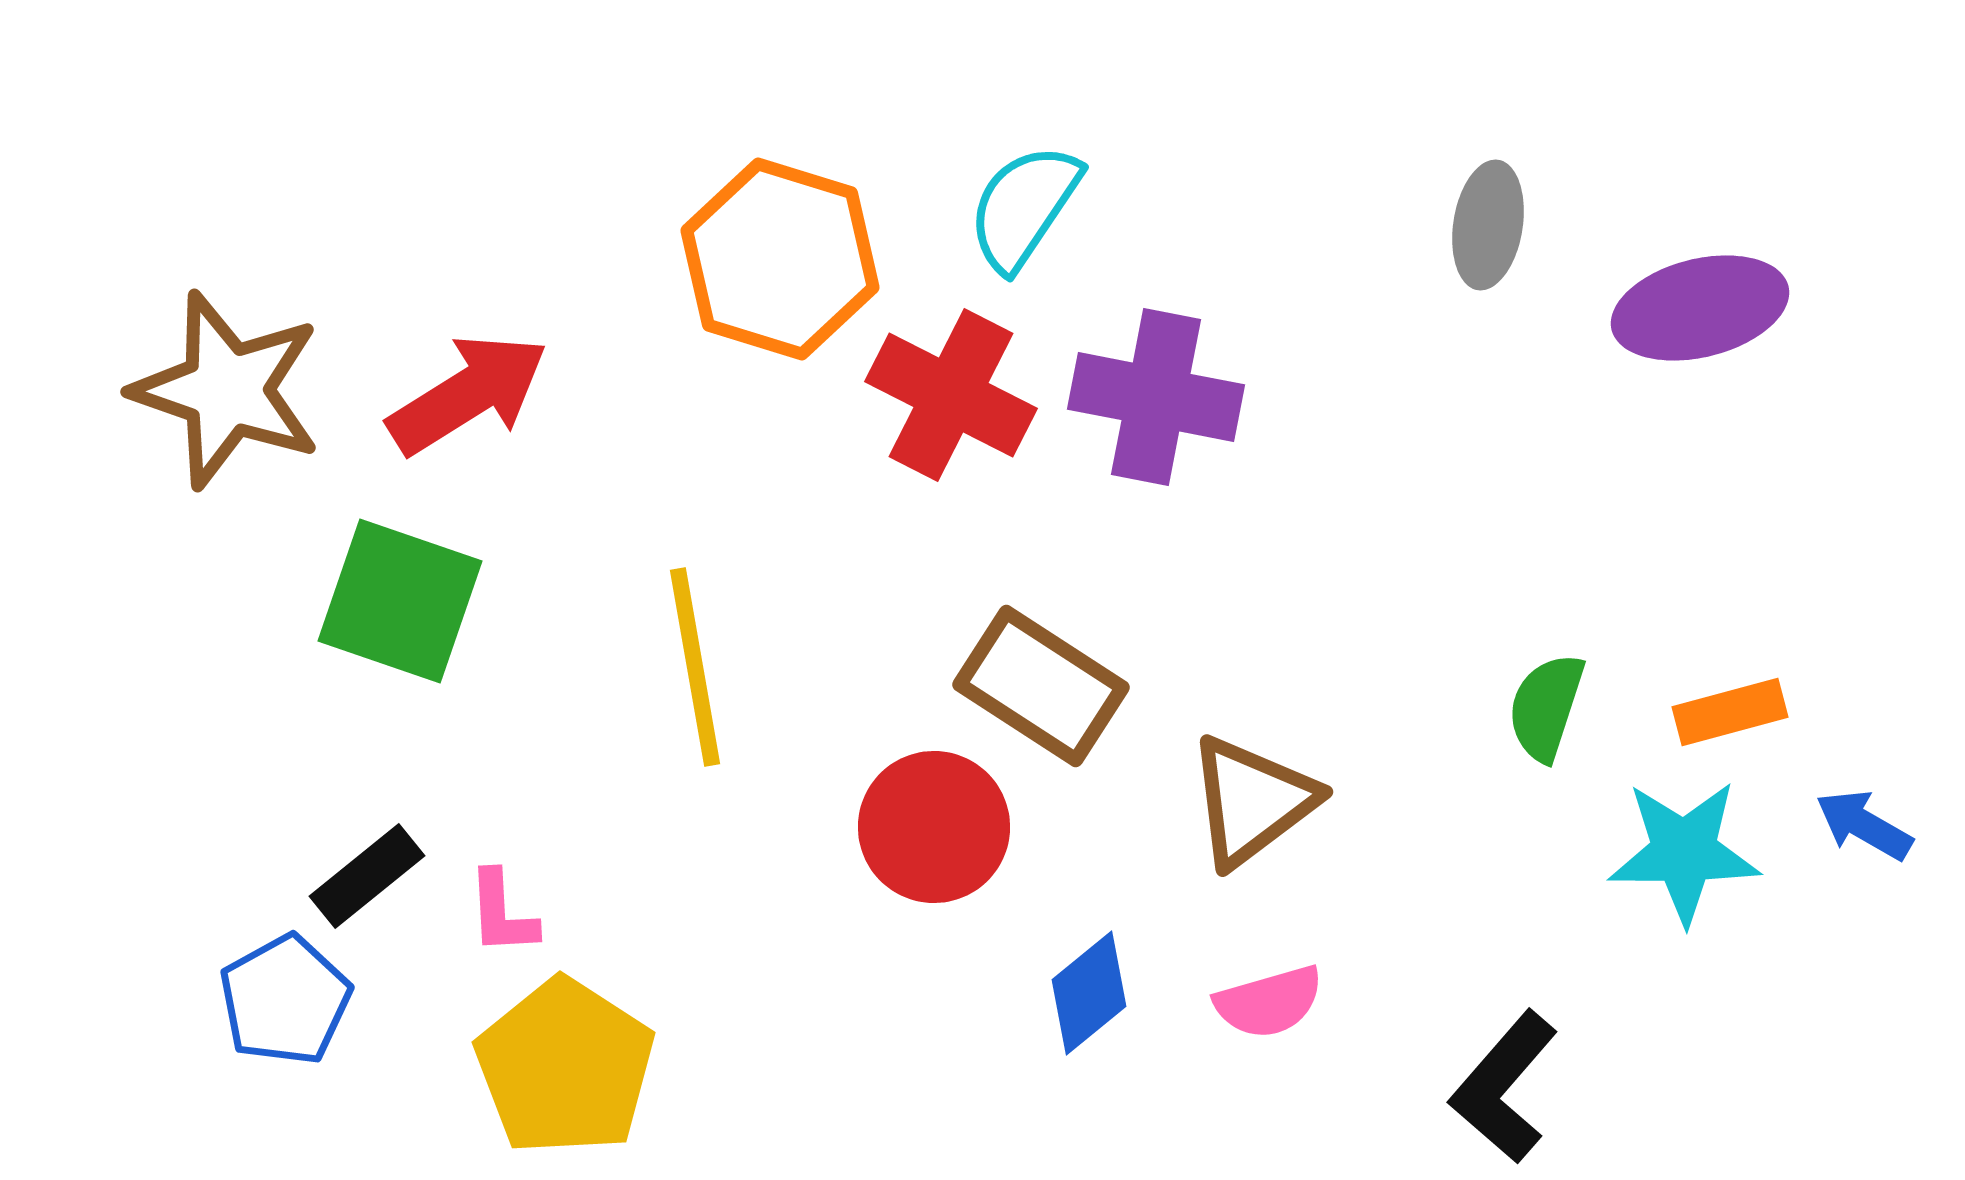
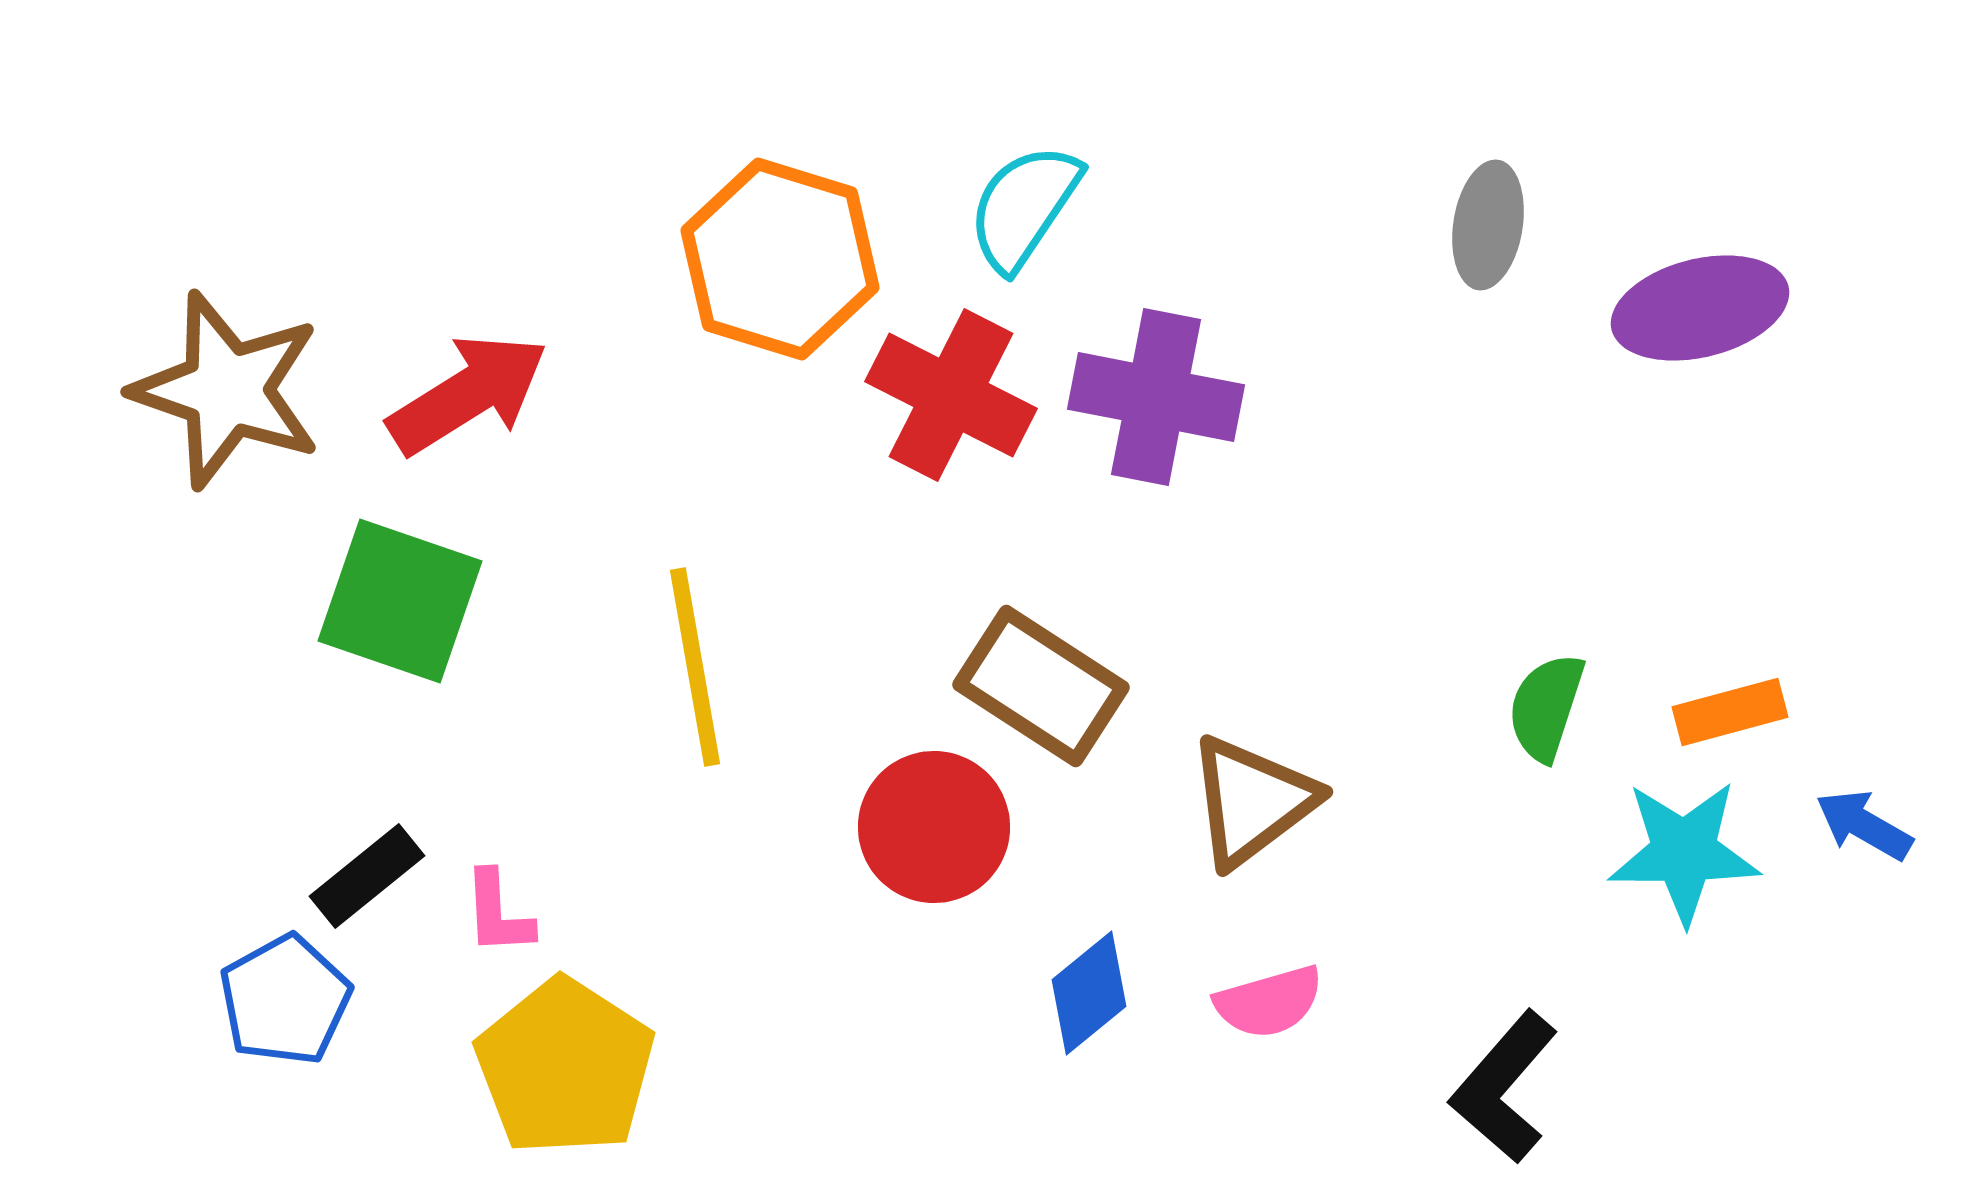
pink L-shape: moved 4 px left
